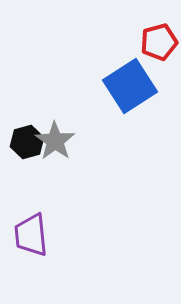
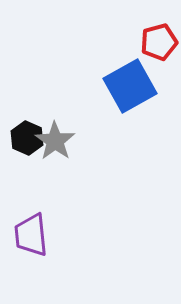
blue square: rotated 4 degrees clockwise
black hexagon: moved 4 px up; rotated 20 degrees counterclockwise
